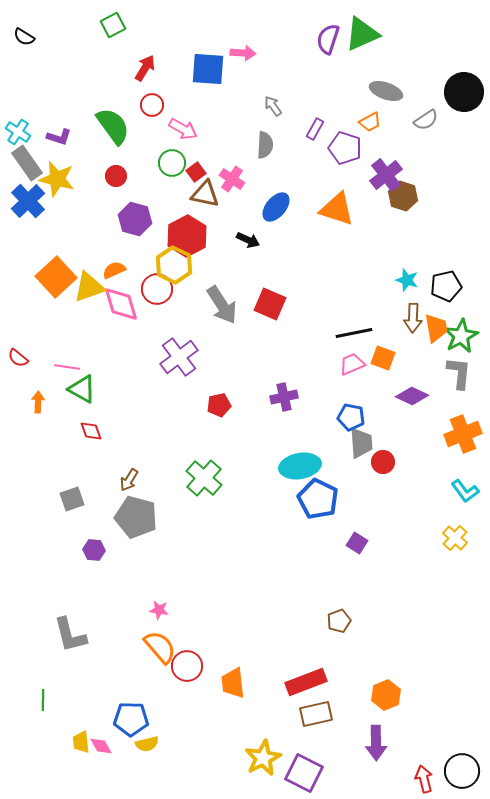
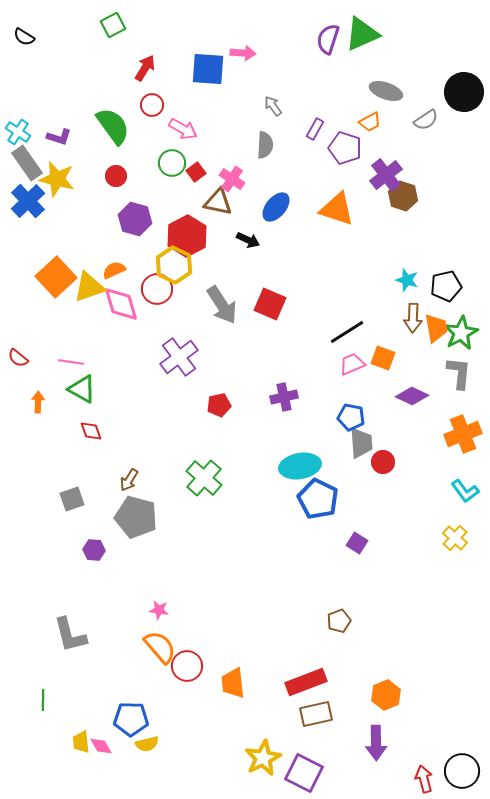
brown triangle at (205, 194): moved 13 px right, 8 px down
black line at (354, 333): moved 7 px left, 1 px up; rotated 21 degrees counterclockwise
green star at (461, 336): moved 3 px up
pink line at (67, 367): moved 4 px right, 5 px up
